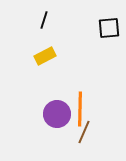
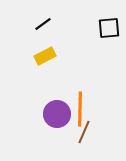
black line: moved 1 px left, 4 px down; rotated 36 degrees clockwise
